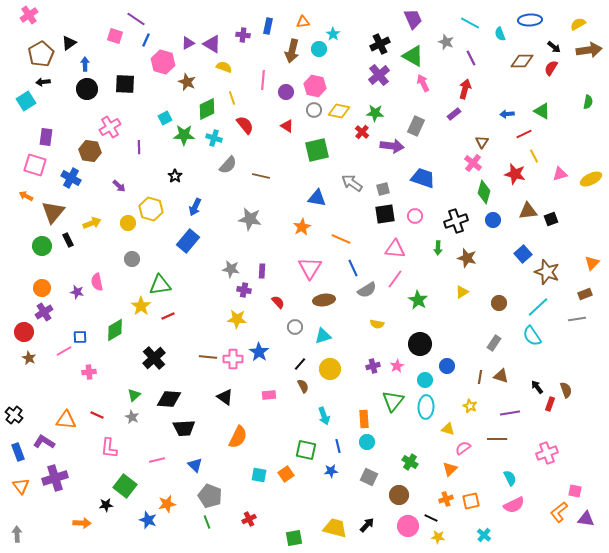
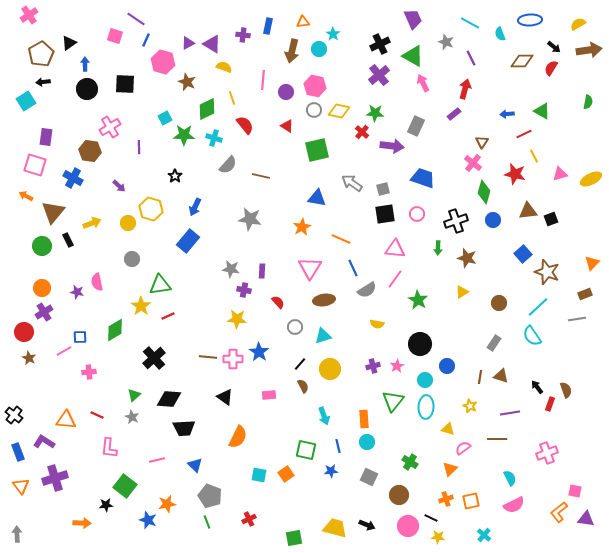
blue cross at (71, 178): moved 2 px right
pink circle at (415, 216): moved 2 px right, 2 px up
black arrow at (367, 525): rotated 70 degrees clockwise
